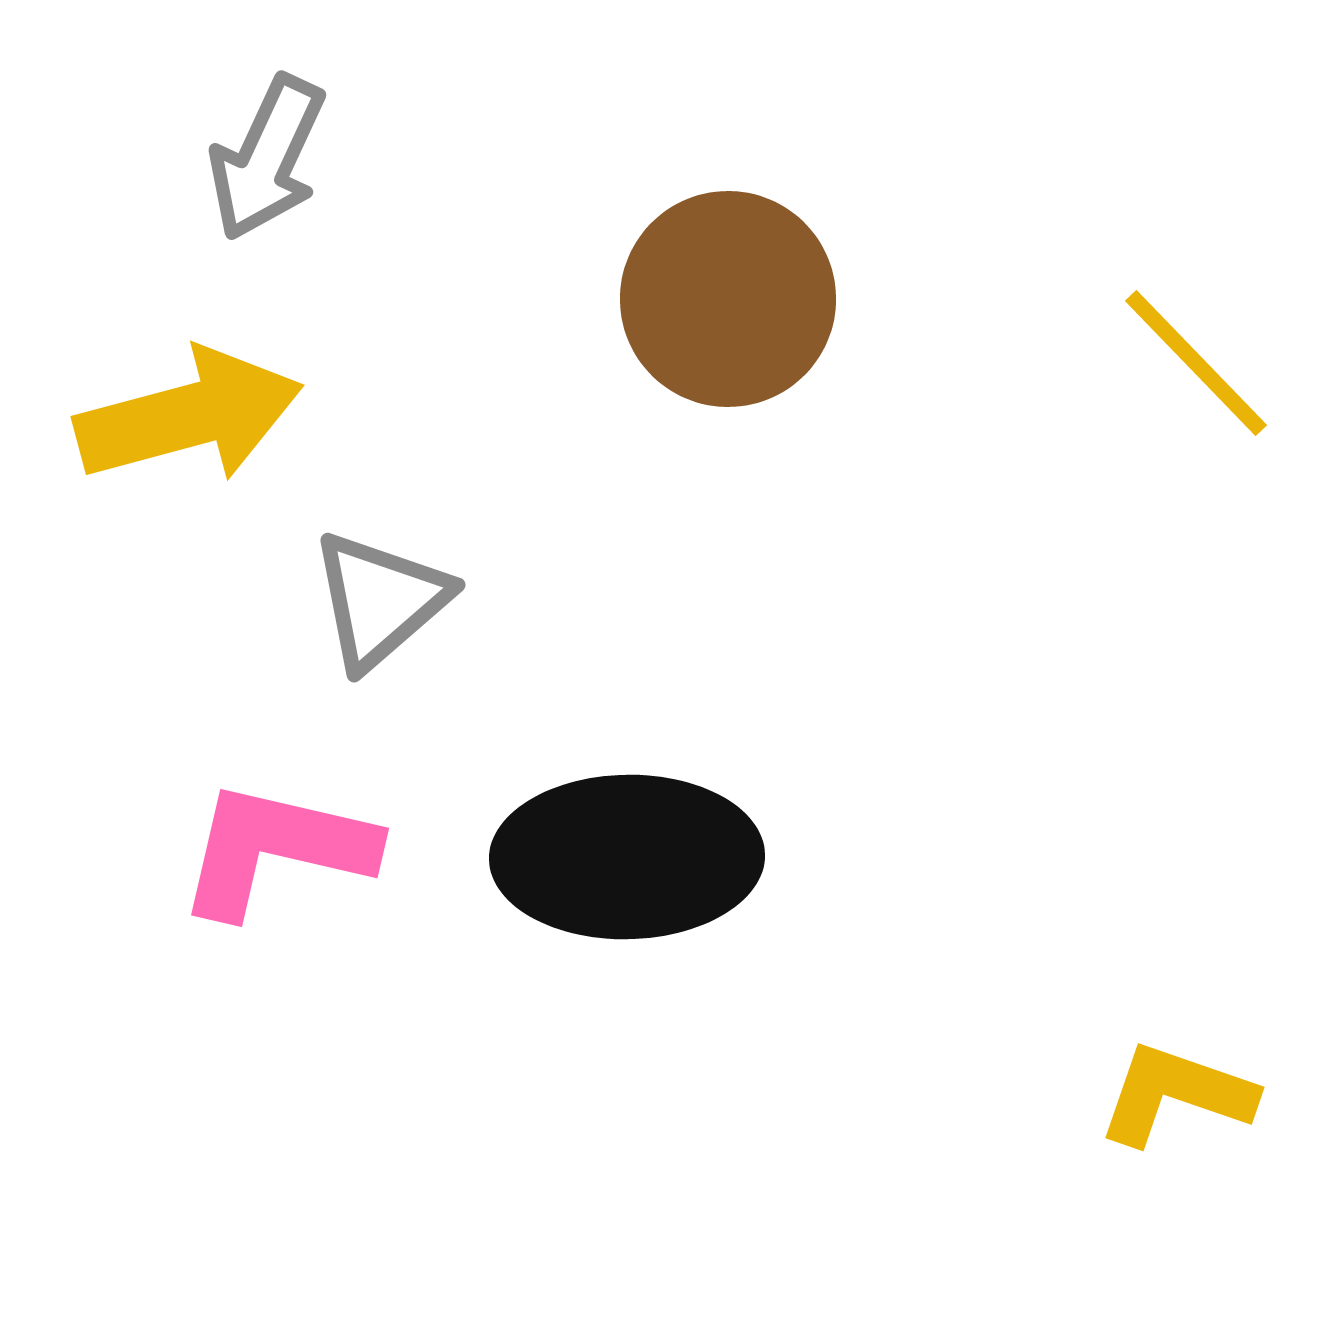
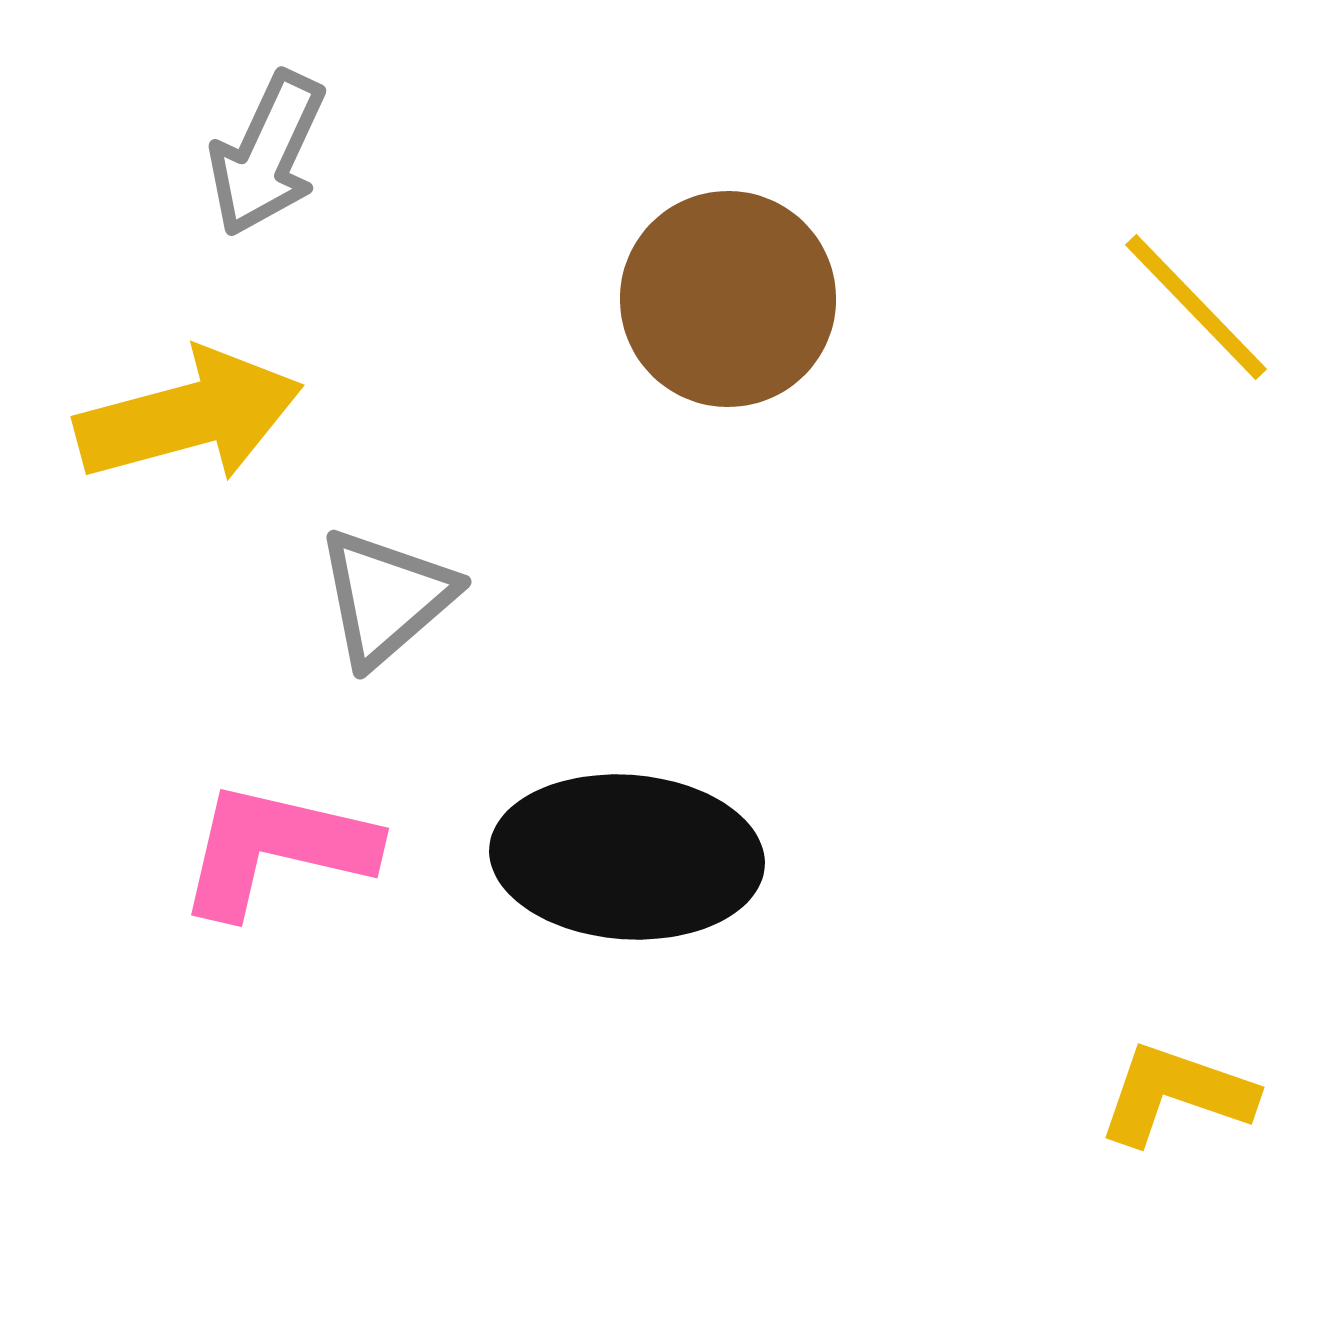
gray arrow: moved 4 px up
yellow line: moved 56 px up
gray triangle: moved 6 px right, 3 px up
black ellipse: rotated 5 degrees clockwise
